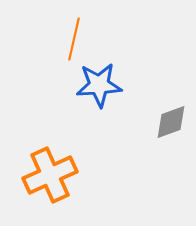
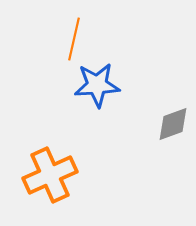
blue star: moved 2 px left
gray diamond: moved 2 px right, 2 px down
